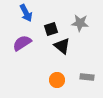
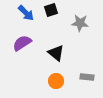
blue arrow: rotated 18 degrees counterclockwise
black square: moved 19 px up
black triangle: moved 6 px left, 7 px down
orange circle: moved 1 px left, 1 px down
